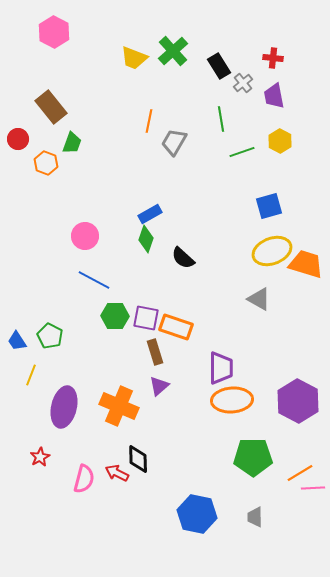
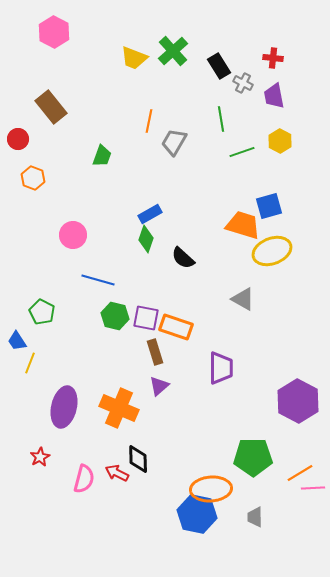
gray cross at (243, 83): rotated 24 degrees counterclockwise
green trapezoid at (72, 143): moved 30 px right, 13 px down
orange hexagon at (46, 163): moved 13 px left, 15 px down
pink circle at (85, 236): moved 12 px left, 1 px up
orange trapezoid at (306, 264): moved 63 px left, 39 px up
blue line at (94, 280): moved 4 px right; rotated 12 degrees counterclockwise
gray triangle at (259, 299): moved 16 px left
green hexagon at (115, 316): rotated 12 degrees clockwise
green pentagon at (50, 336): moved 8 px left, 24 px up
yellow line at (31, 375): moved 1 px left, 12 px up
orange ellipse at (232, 400): moved 21 px left, 89 px down
orange cross at (119, 406): moved 2 px down
